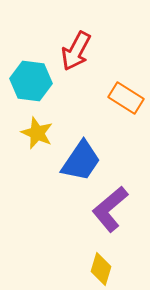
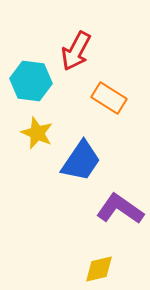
orange rectangle: moved 17 px left
purple L-shape: moved 10 px right; rotated 75 degrees clockwise
yellow diamond: moved 2 px left; rotated 60 degrees clockwise
